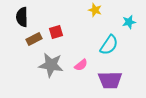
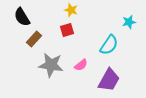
yellow star: moved 24 px left
black semicircle: rotated 30 degrees counterclockwise
red square: moved 11 px right, 2 px up
brown rectangle: rotated 21 degrees counterclockwise
purple trapezoid: moved 1 px left; rotated 60 degrees counterclockwise
